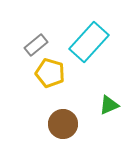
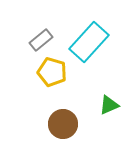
gray rectangle: moved 5 px right, 5 px up
yellow pentagon: moved 2 px right, 1 px up
